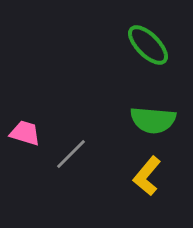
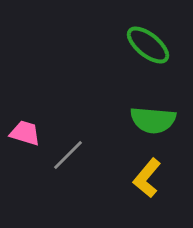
green ellipse: rotated 6 degrees counterclockwise
gray line: moved 3 px left, 1 px down
yellow L-shape: moved 2 px down
